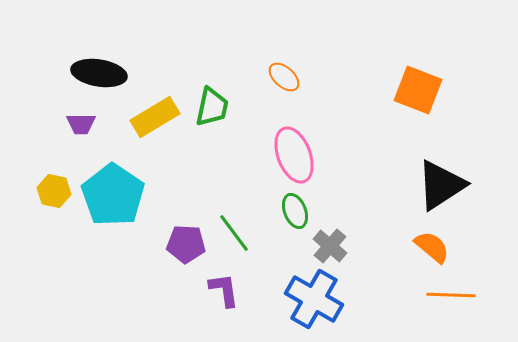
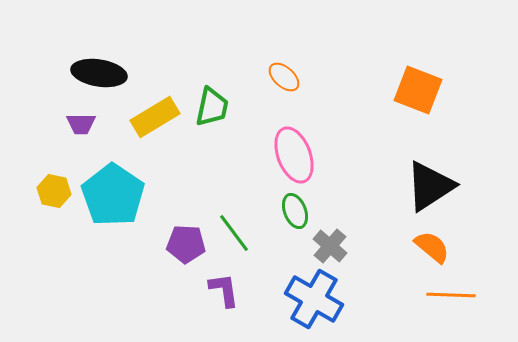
black triangle: moved 11 px left, 1 px down
